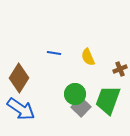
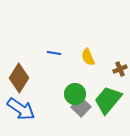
green trapezoid: rotated 20 degrees clockwise
